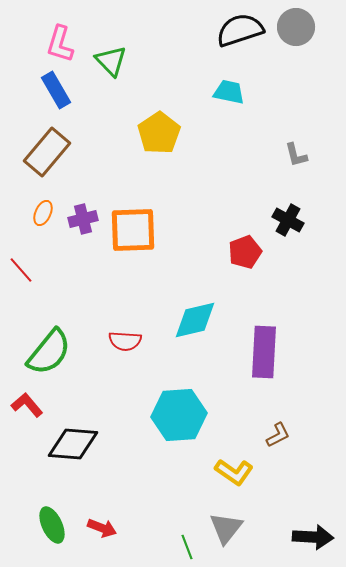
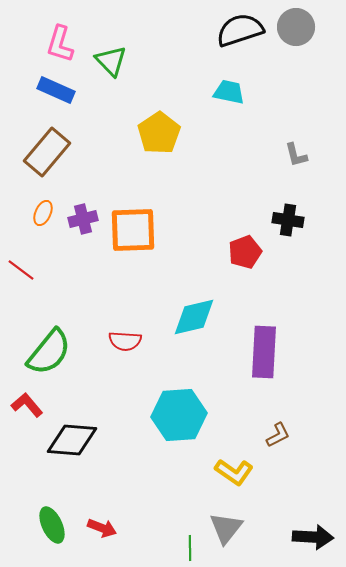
blue rectangle: rotated 36 degrees counterclockwise
black cross: rotated 20 degrees counterclockwise
red line: rotated 12 degrees counterclockwise
cyan diamond: moved 1 px left, 3 px up
black diamond: moved 1 px left, 4 px up
green line: moved 3 px right, 1 px down; rotated 20 degrees clockwise
